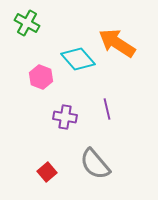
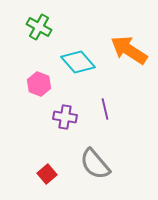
green cross: moved 12 px right, 4 px down
orange arrow: moved 12 px right, 7 px down
cyan diamond: moved 3 px down
pink hexagon: moved 2 px left, 7 px down
purple line: moved 2 px left
red square: moved 2 px down
